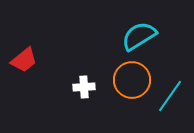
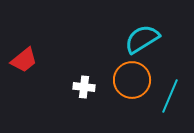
cyan semicircle: moved 3 px right, 3 px down
white cross: rotated 10 degrees clockwise
cyan line: rotated 12 degrees counterclockwise
